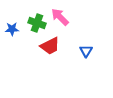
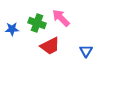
pink arrow: moved 1 px right, 1 px down
